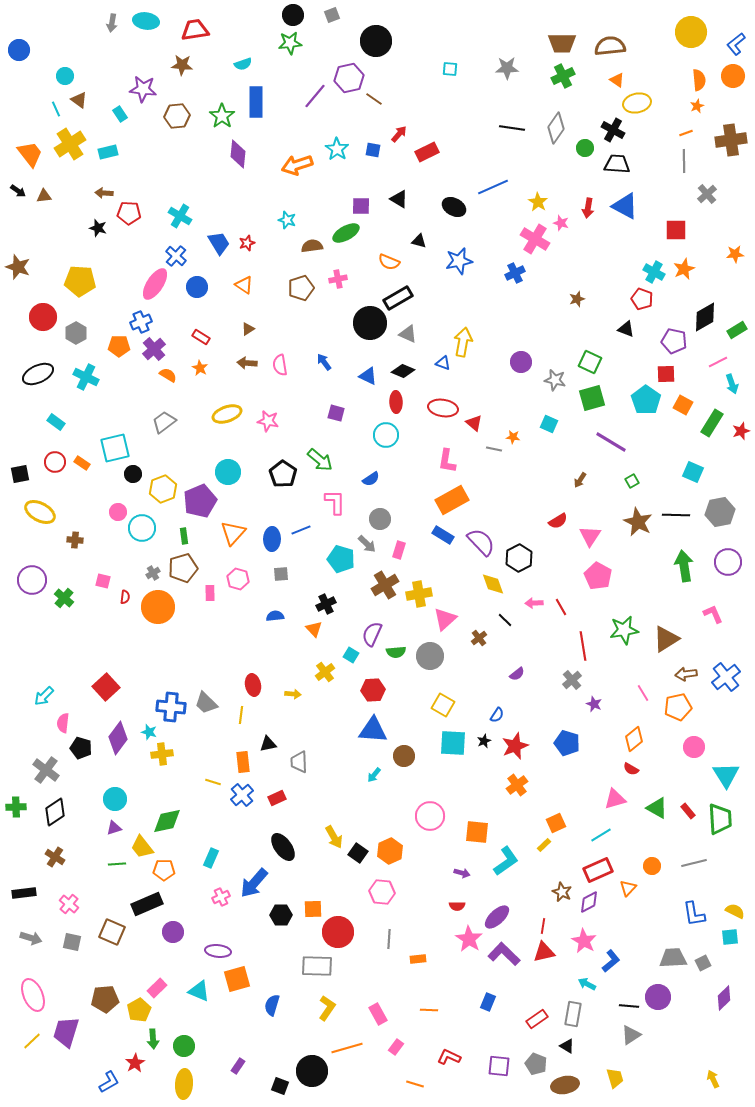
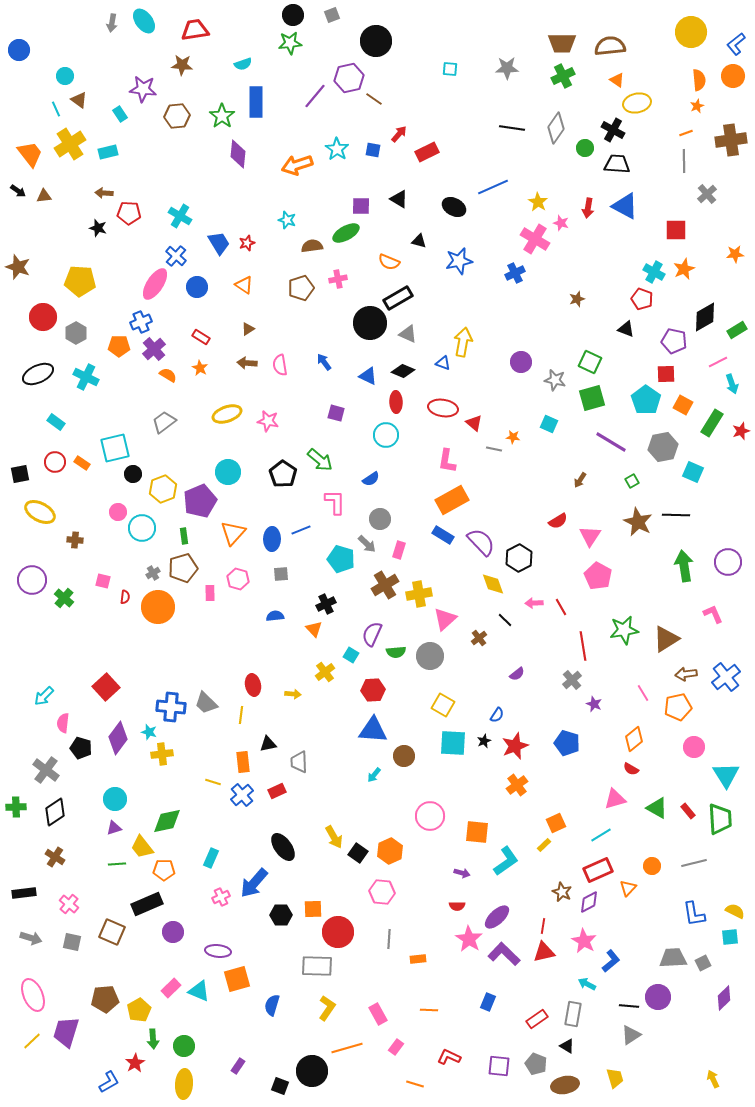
cyan ellipse at (146, 21): moved 2 px left; rotated 45 degrees clockwise
gray hexagon at (720, 512): moved 57 px left, 65 px up
red rectangle at (277, 798): moved 7 px up
pink rectangle at (157, 988): moved 14 px right
